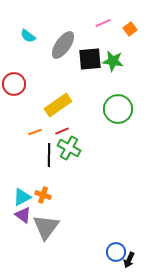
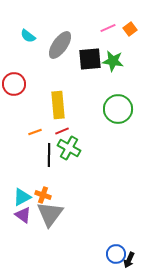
pink line: moved 5 px right, 5 px down
gray ellipse: moved 3 px left
yellow rectangle: rotated 60 degrees counterclockwise
gray triangle: moved 4 px right, 13 px up
blue circle: moved 2 px down
